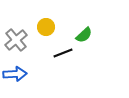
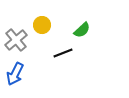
yellow circle: moved 4 px left, 2 px up
green semicircle: moved 2 px left, 5 px up
blue arrow: rotated 120 degrees clockwise
